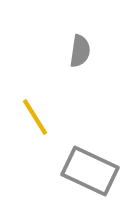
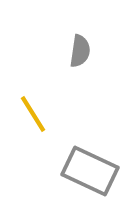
yellow line: moved 2 px left, 3 px up
